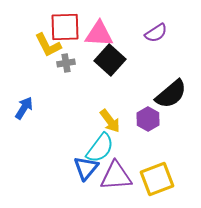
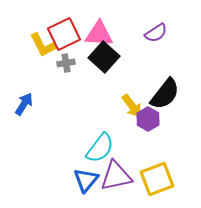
red square: moved 1 px left, 7 px down; rotated 24 degrees counterclockwise
yellow L-shape: moved 5 px left
black square: moved 6 px left, 3 px up
black semicircle: moved 6 px left; rotated 12 degrees counterclockwise
blue arrow: moved 4 px up
yellow arrow: moved 22 px right, 15 px up
blue triangle: moved 12 px down
purple triangle: rotated 8 degrees counterclockwise
